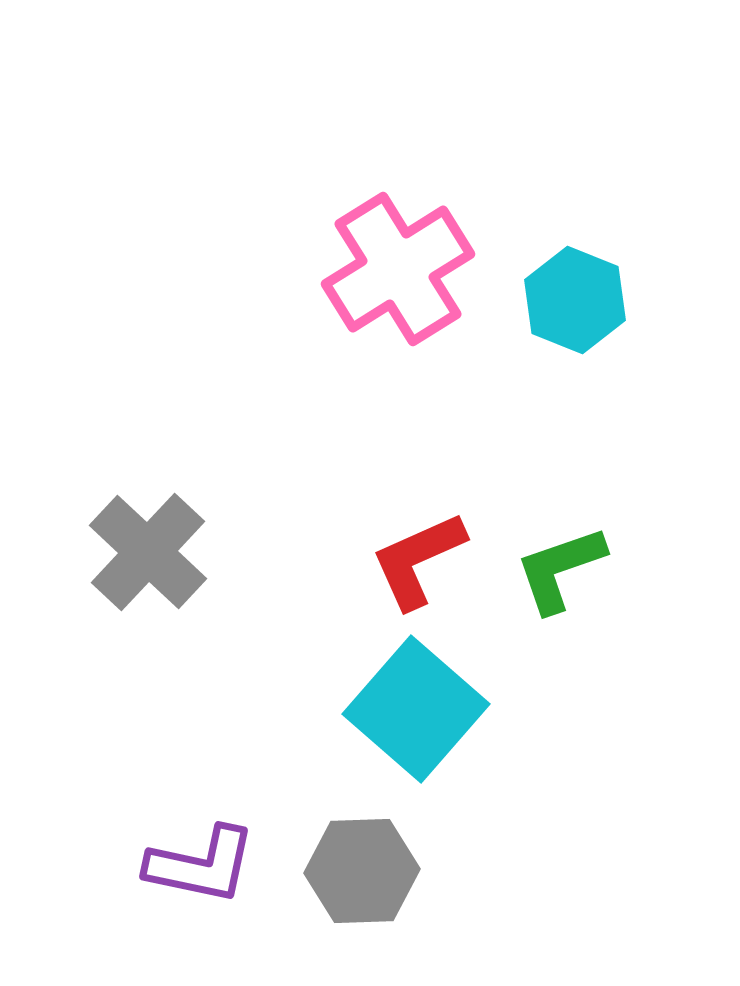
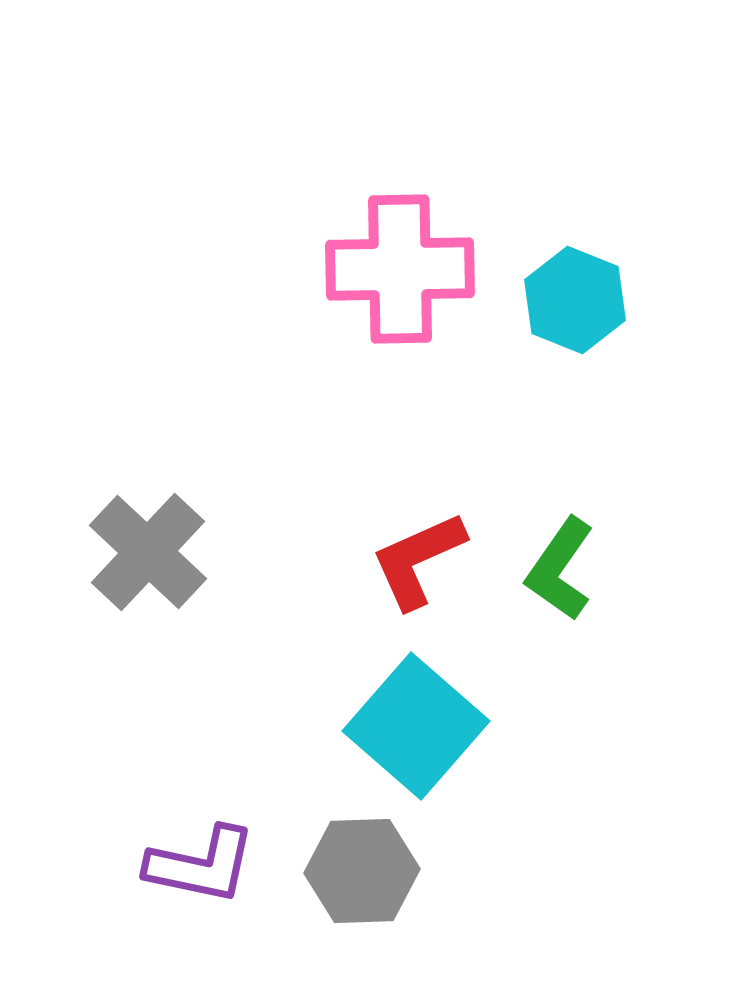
pink cross: moved 2 px right; rotated 31 degrees clockwise
green L-shape: rotated 36 degrees counterclockwise
cyan square: moved 17 px down
